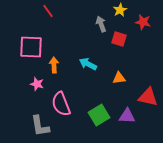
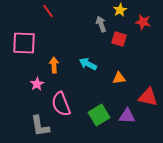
pink square: moved 7 px left, 4 px up
pink star: rotated 24 degrees clockwise
